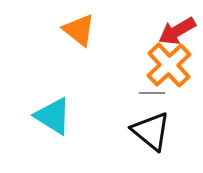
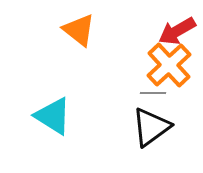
gray line: moved 1 px right
black triangle: moved 4 px up; rotated 45 degrees clockwise
